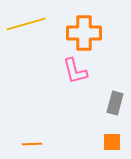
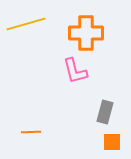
orange cross: moved 2 px right
gray rectangle: moved 10 px left, 9 px down
orange line: moved 1 px left, 12 px up
